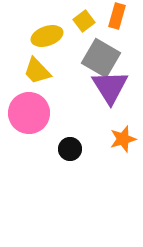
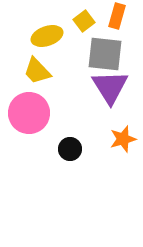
gray square: moved 4 px right, 4 px up; rotated 24 degrees counterclockwise
